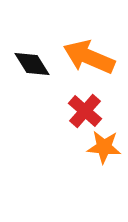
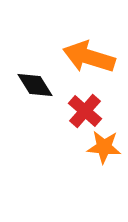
orange arrow: rotated 6 degrees counterclockwise
black diamond: moved 3 px right, 21 px down
